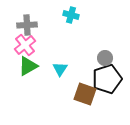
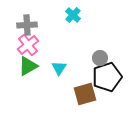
cyan cross: moved 2 px right; rotated 28 degrees clockwise
pink cross: moved 3 px right
gray circle: moved 5 px left
cyan triangle: moved 1 px left, 1 px up
black pentagon: moved 2 px up
brown square: rotated 35 degrees counterclockwise
